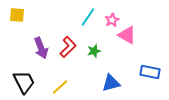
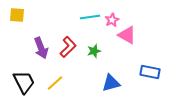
cyan line: moved 2 px right; rotated 48 degrees clockwise
yellow line: moved 5 px left, 4 px up
